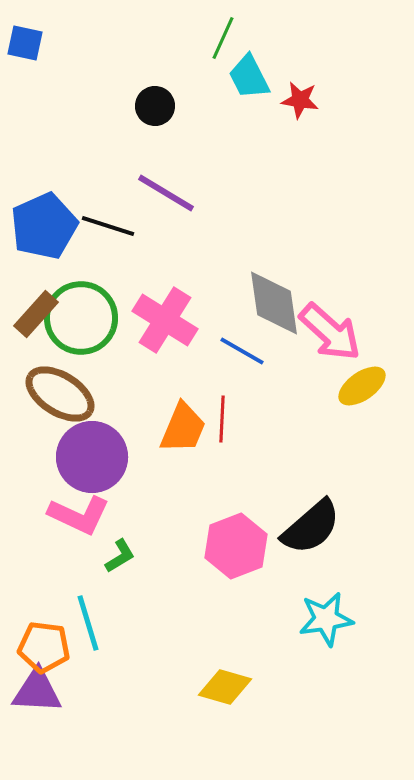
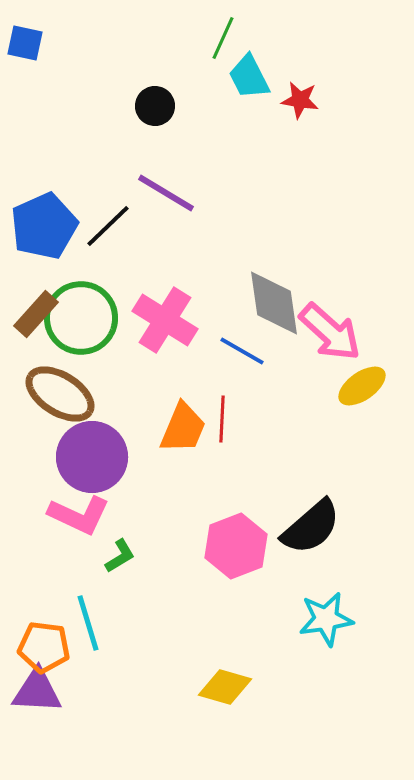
black line: rotated 62 degrees counterclockwise
